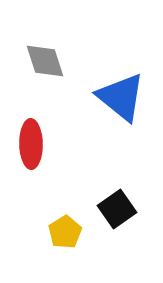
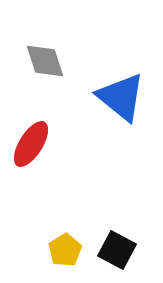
red ellipse: rotated 33 degrees clockwise
black square: moved 41 px down; rotated 27 degrees counterclockwise
yellow pentagon: moved 18 px down
